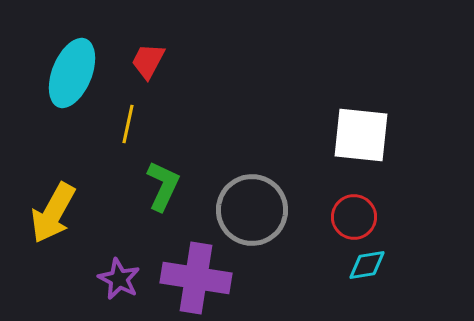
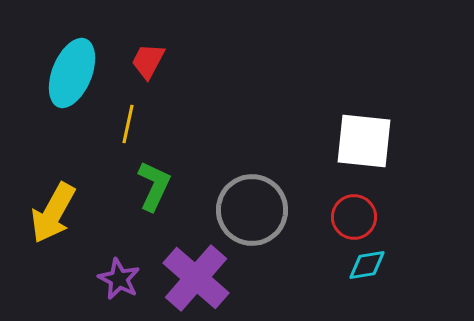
white square: moved 3 px right, 6 px down
green L-shape: moved 9 px left
purple cross: rotated 32 degrees clockwise
